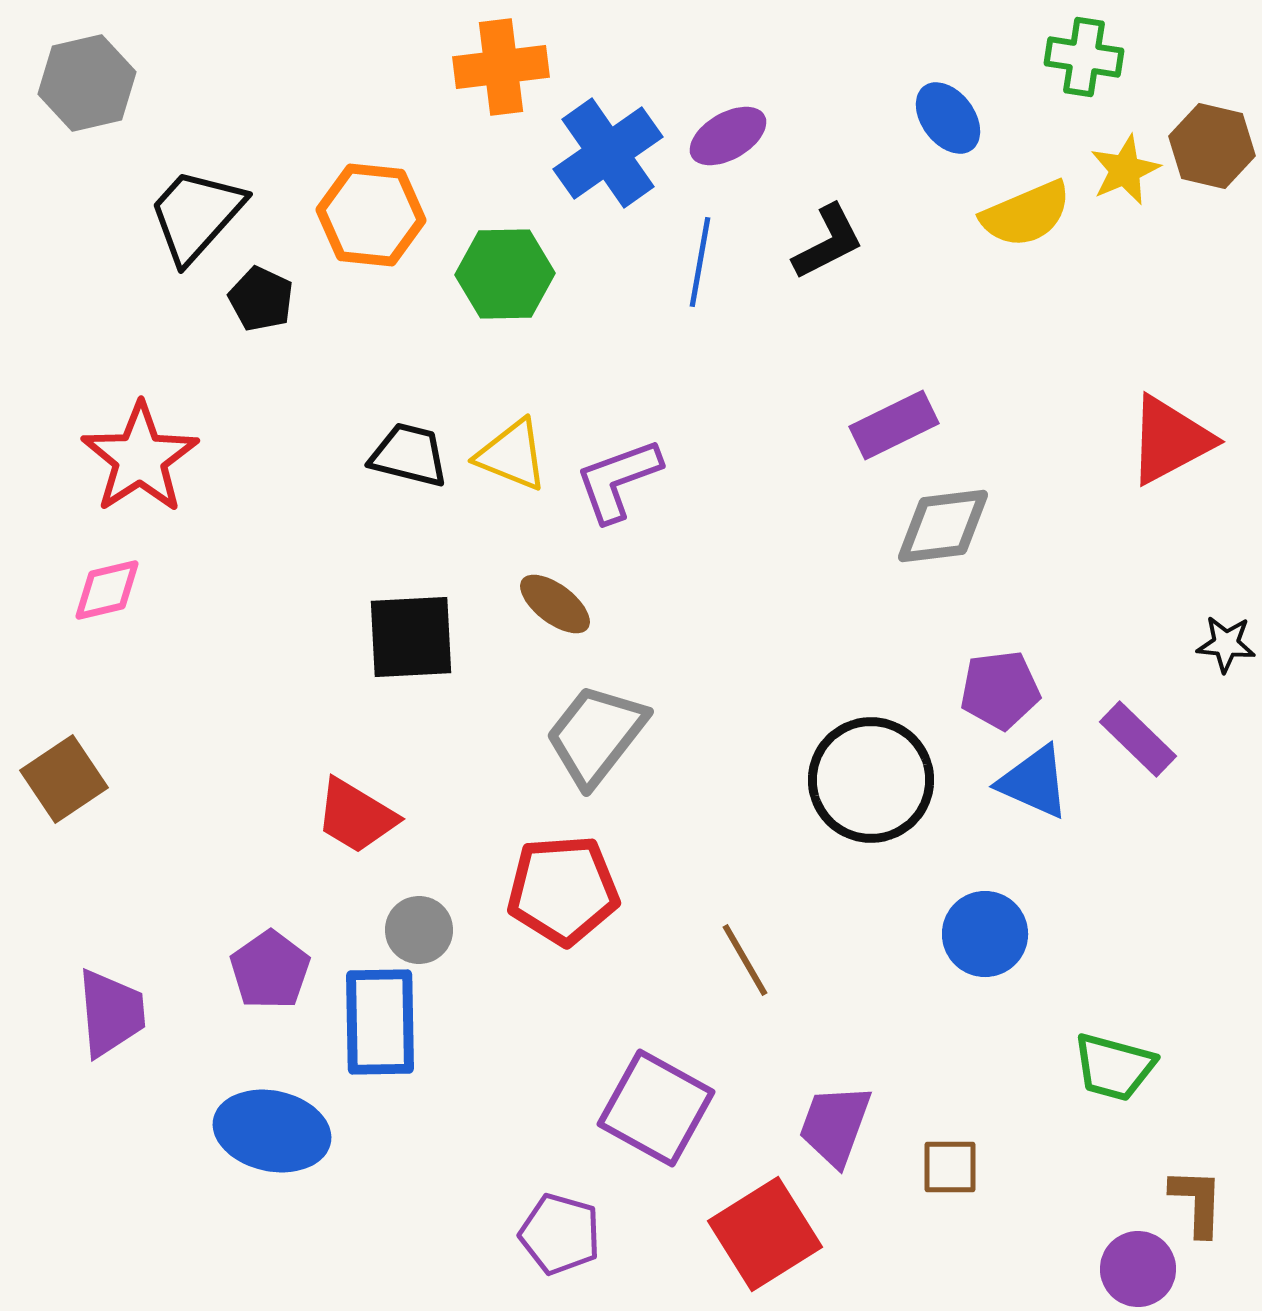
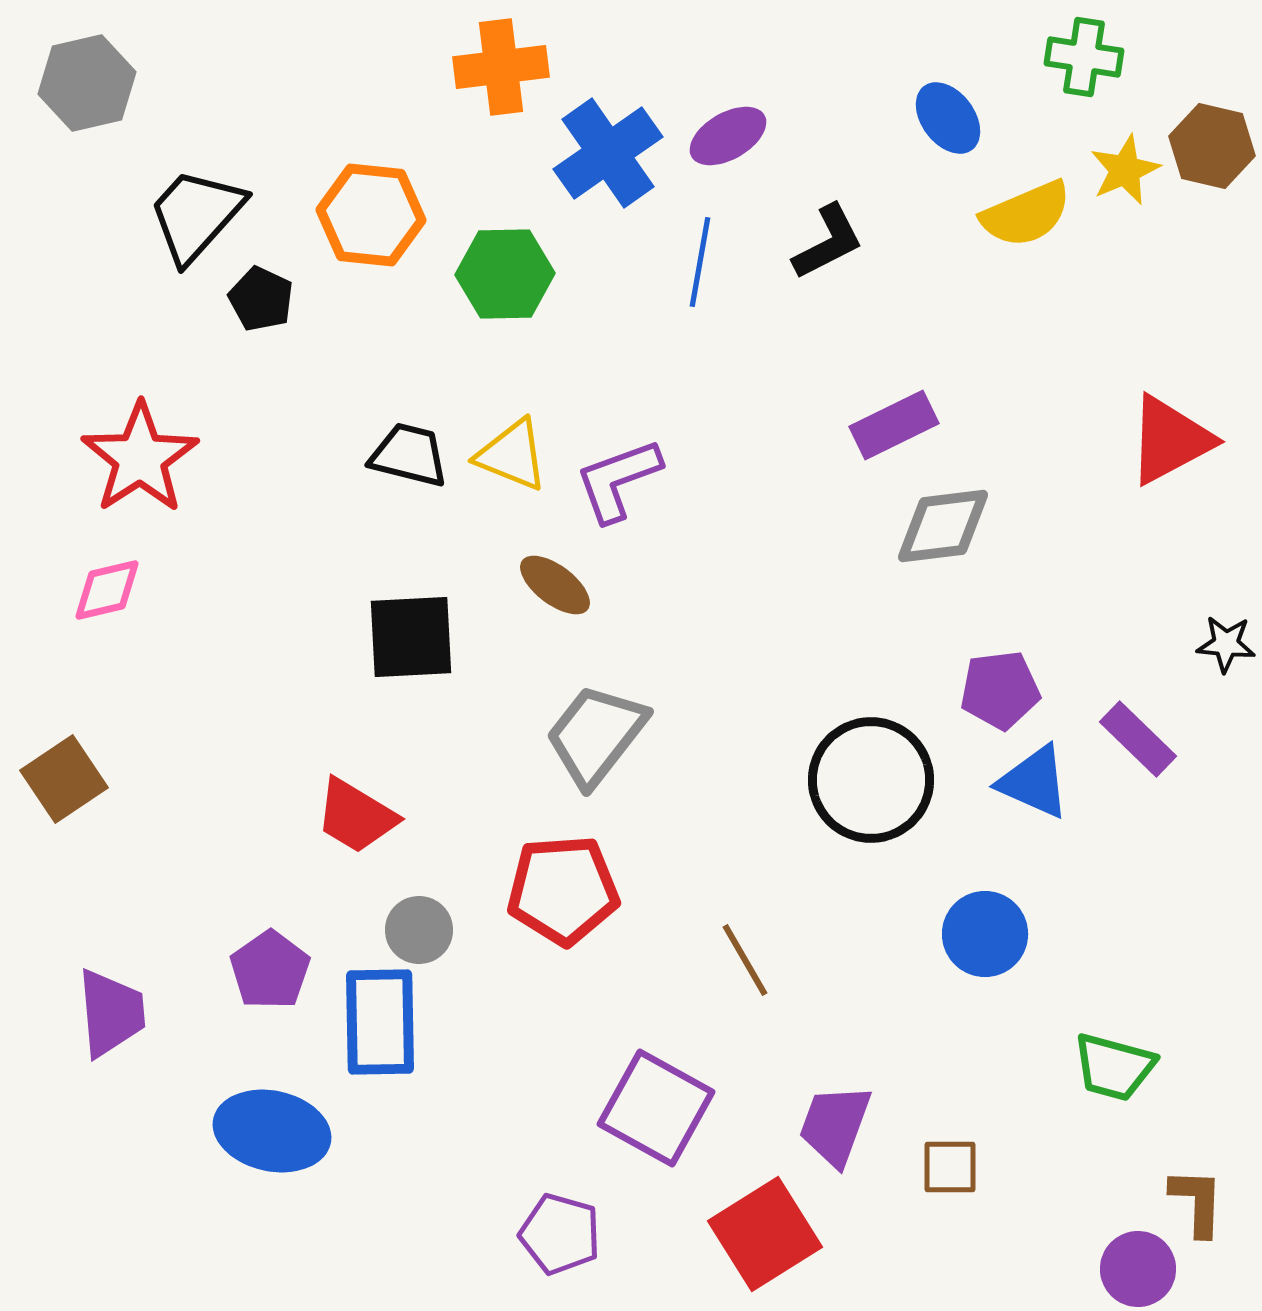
brown ellipse at (555, 604): moved 19 px up
